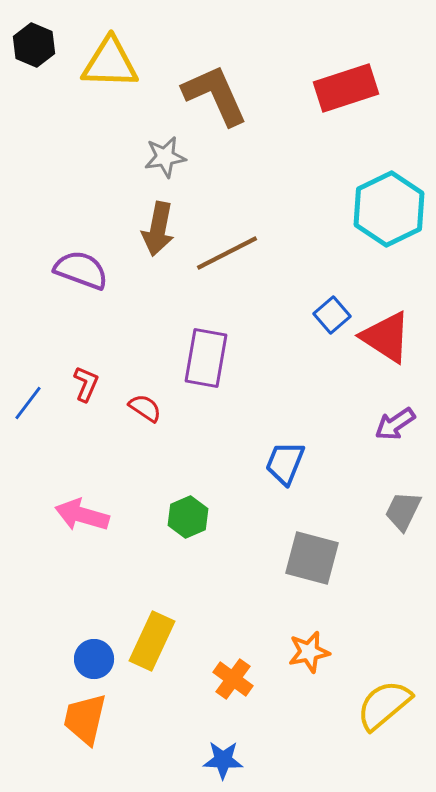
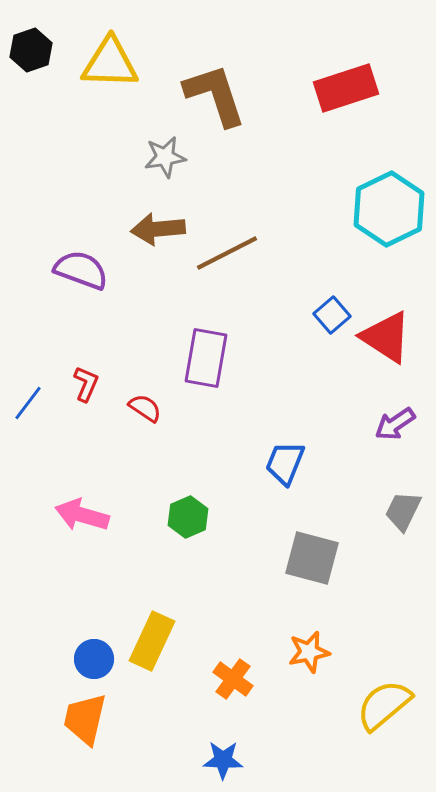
black hexagon: moved 3 px left, 5 px down; rotated 18 degrees clockwise
brown L-shape: rotated 6 degrees clockwise
brown arrow: rotated 74 degrees clockwise
